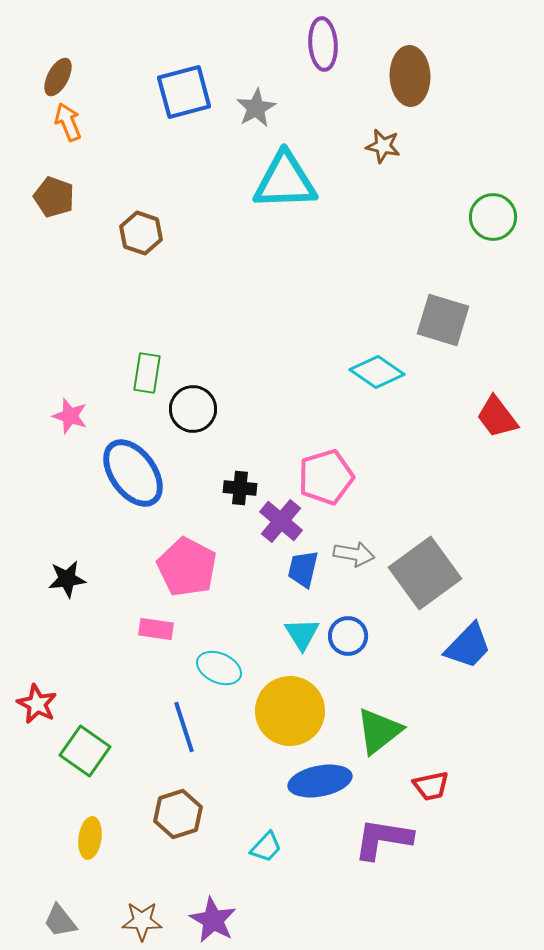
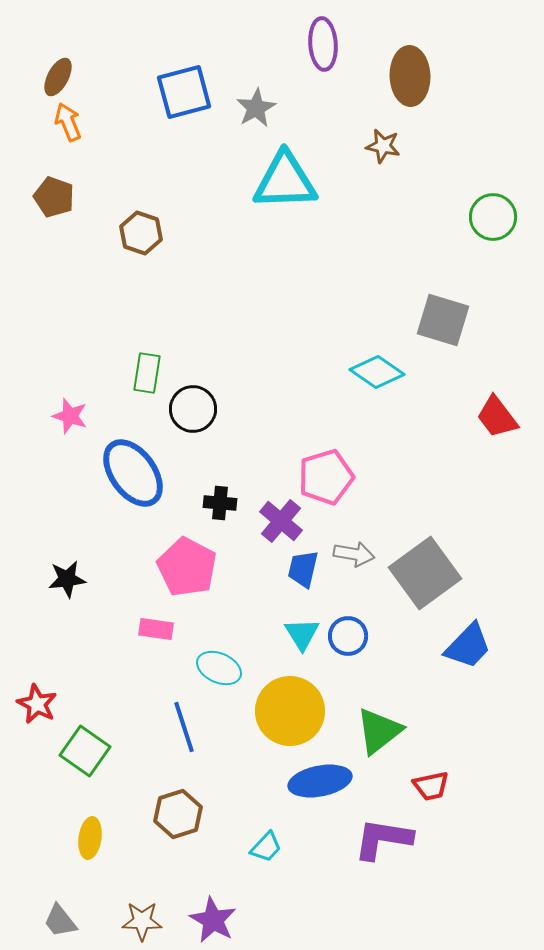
black cross at (240, 488): moved 20 px left, 15 px down
